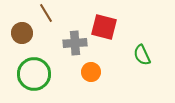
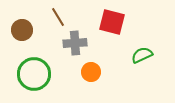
brown line: moved 12 px right, 4 px down
red square: moved 8 px right, 5 px up
brown circle: moved 3 px up
green semicircle: rotated 90 degrees clockwise
